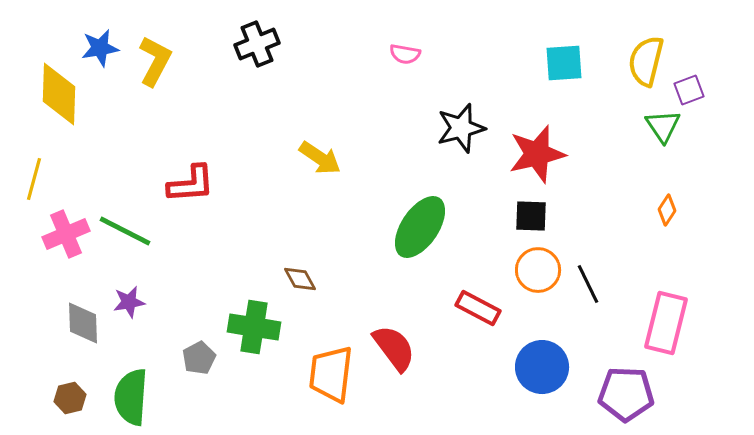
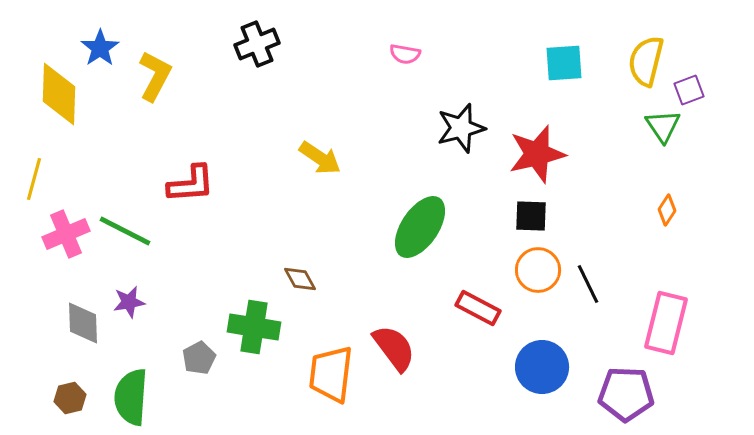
blue star: rotated 24 degrees counterclockwise
yellow L-shape: moved 15 px down
